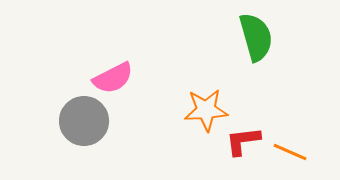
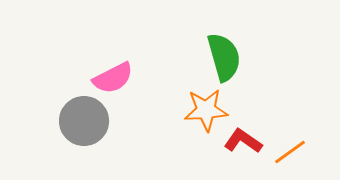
green semicircle: moved 32 px left, 20 px down
red L-shape: rotated 42 degrees clockwise
orange line: rotated 60 degrees counterclockwise
